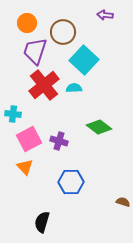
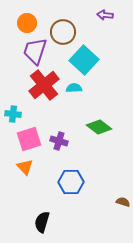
pink square: rotated 10 degrees clockwise
